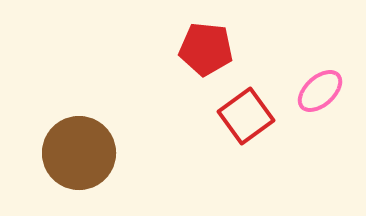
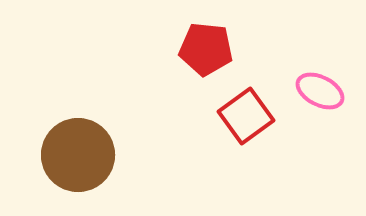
pink ellipse: rotated 69 degrees clockwise
brown circle: moved 1 px left, 2 px down
